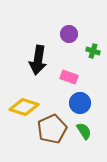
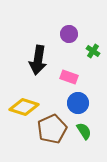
green cross: rotated 16 degrees clockwise
blue circle: moved 2 px left
